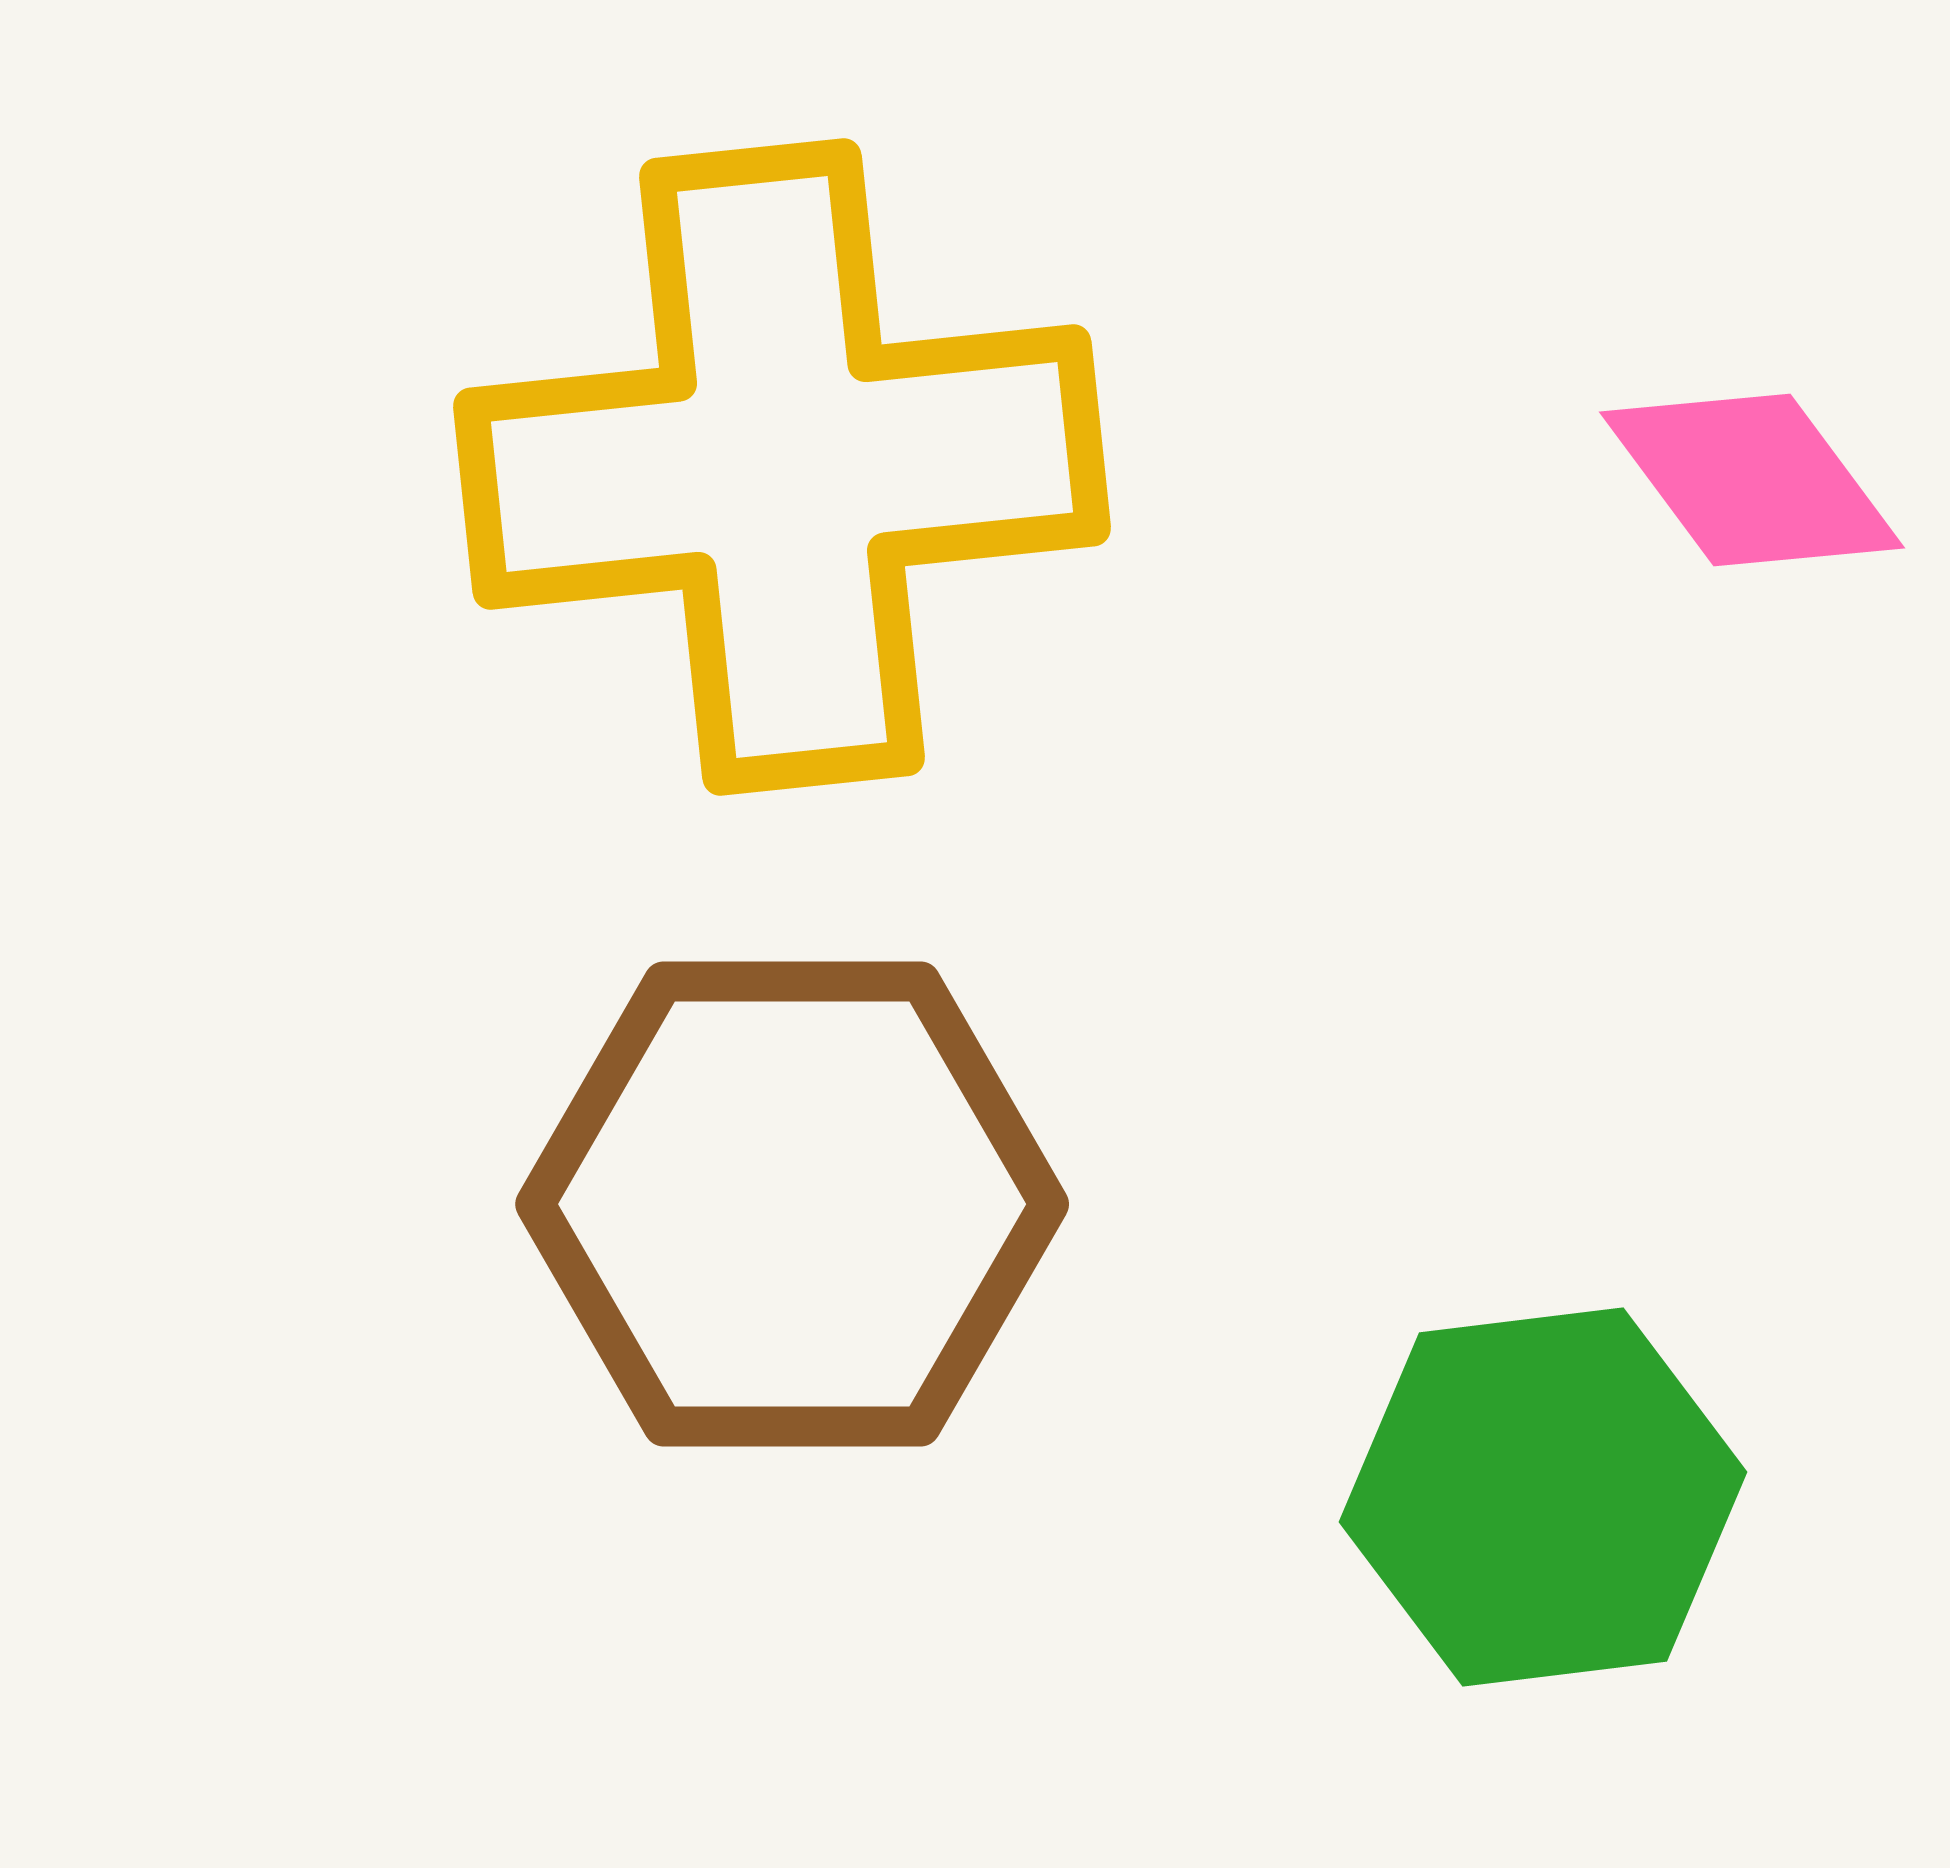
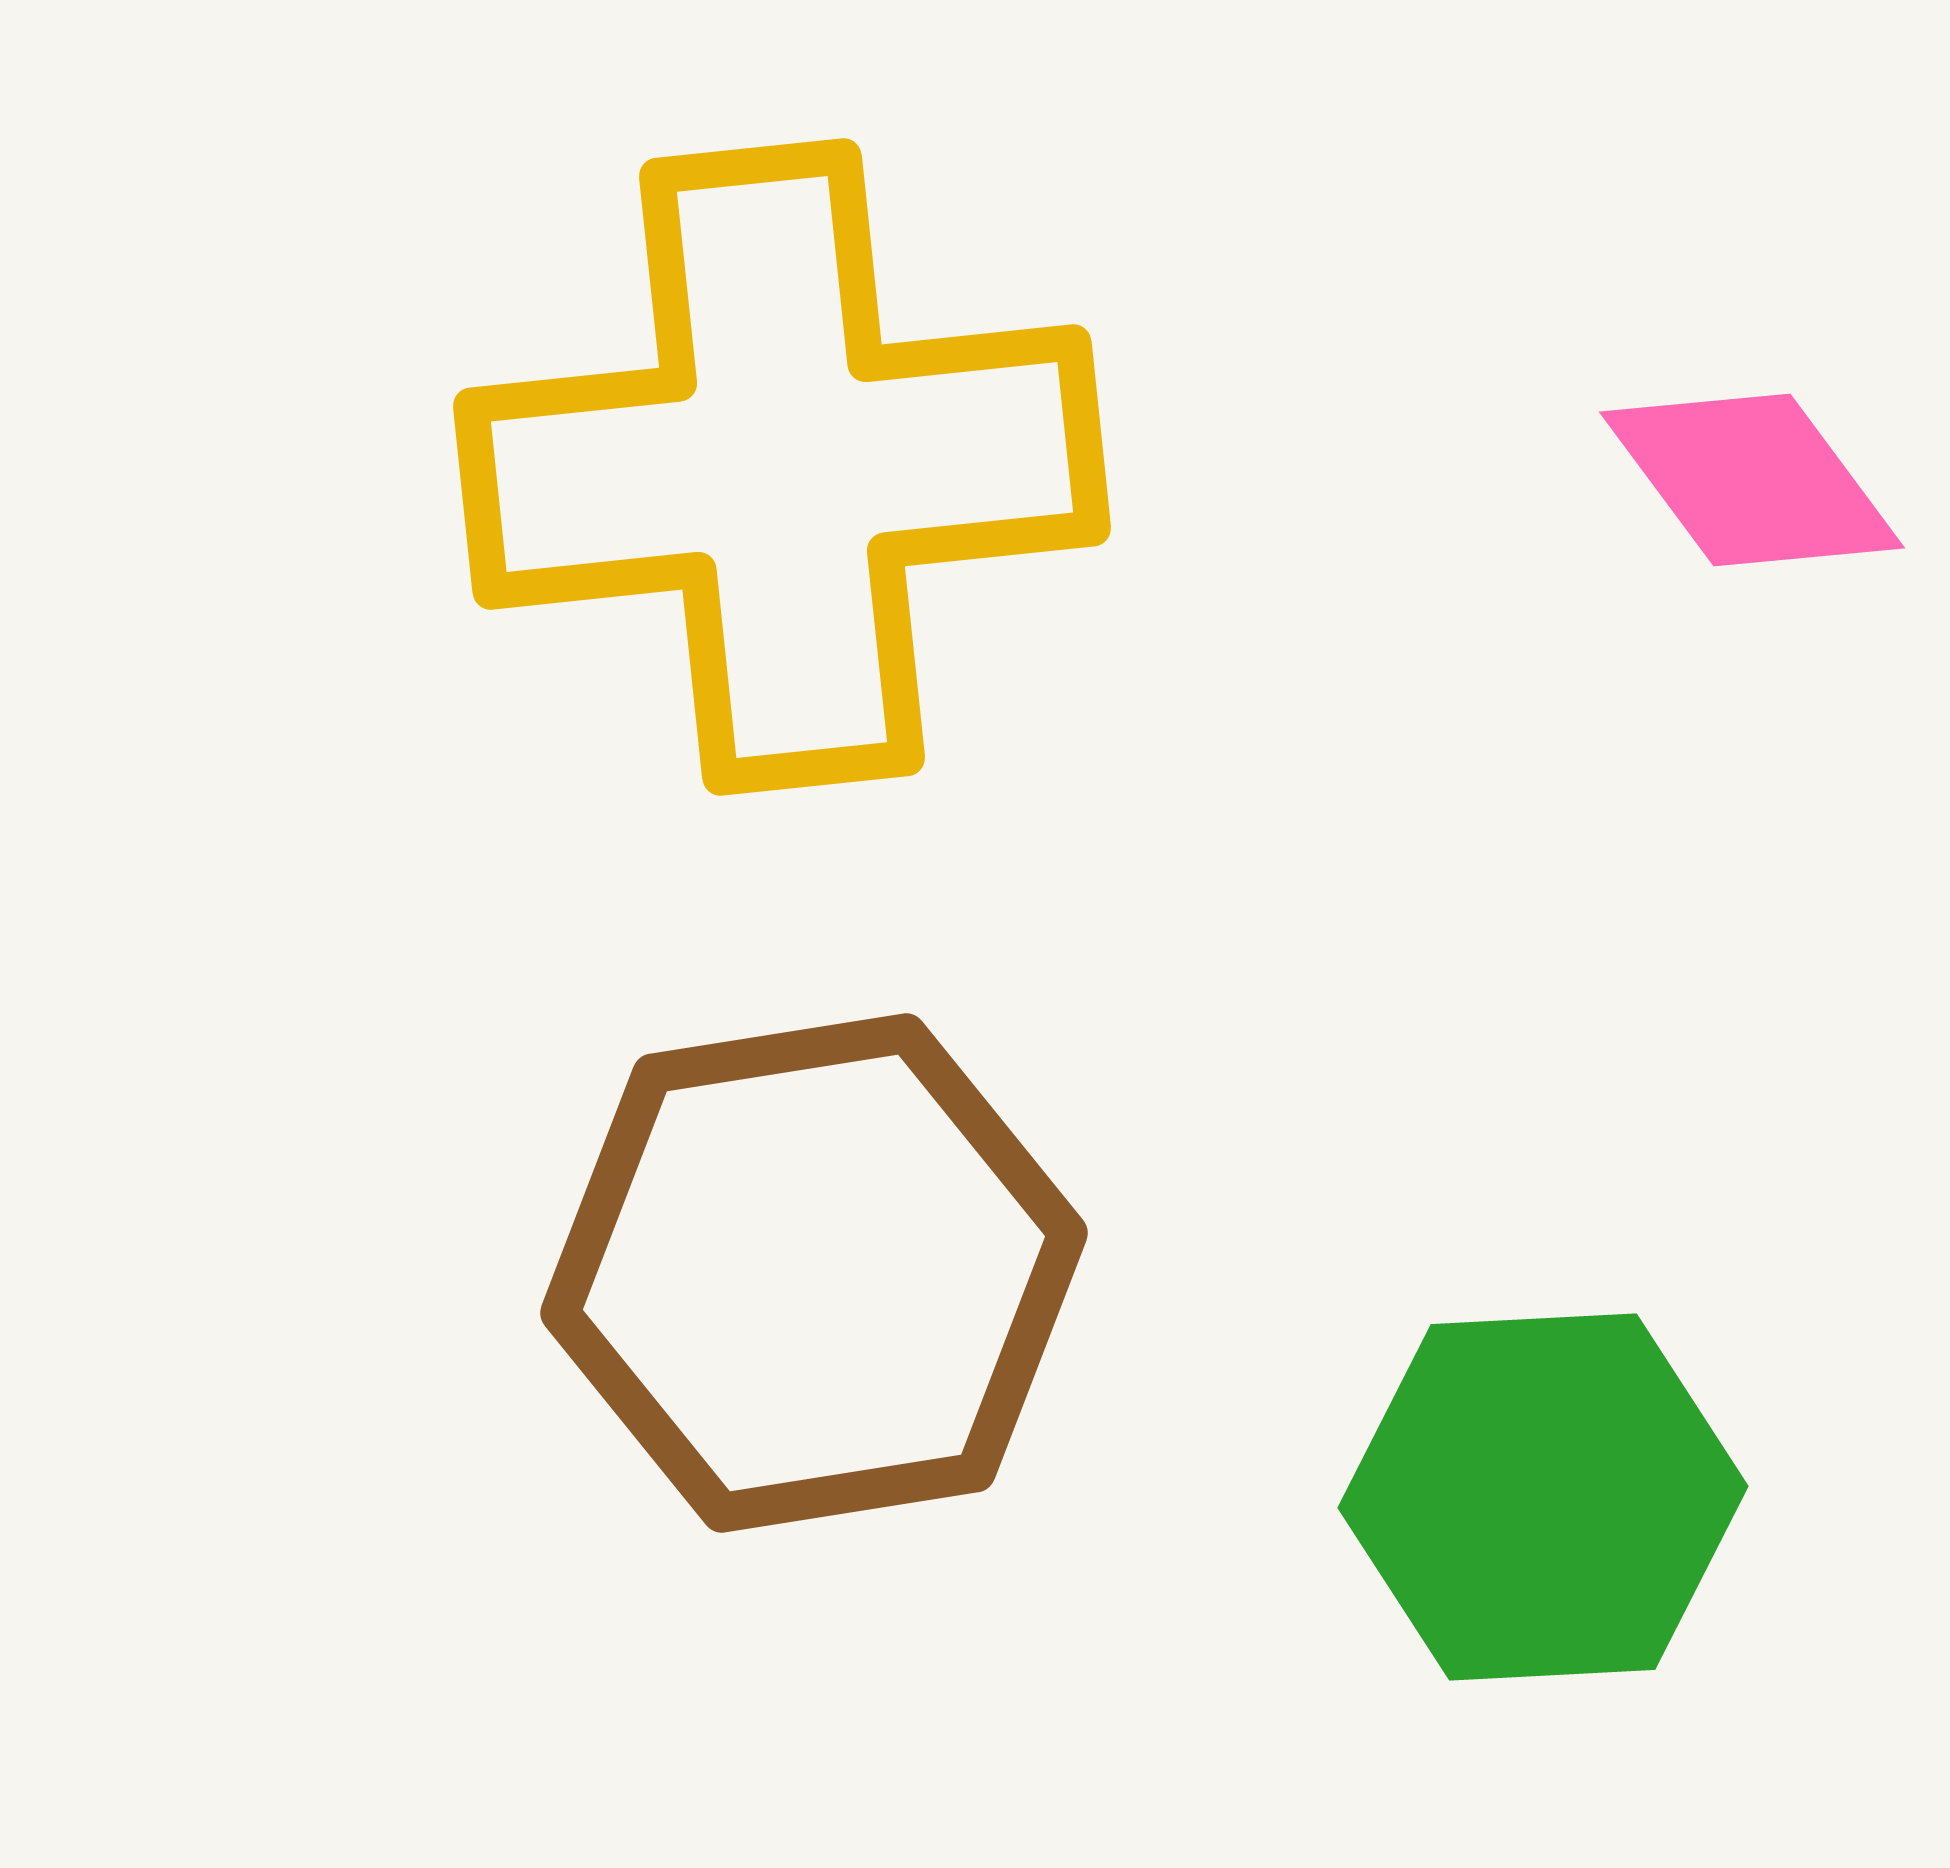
brown hexagon: moved 22 px right, 69 px down; rotated 9 degrees counterclockwise
green hexagon: rotated 4 degrees clockwise
